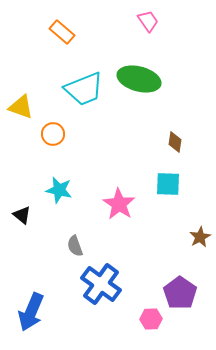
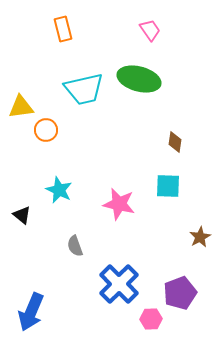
pink trapezoid: moved 2 px right, 9 px down
orange rectangle: moved 1 px right, 3 px up; rotated 35 degrees clockwise
cyan trapezoid: rotated 9 degrees clockwise
yellow triangle: rotated 28 degrees counterclockwise
orange circle: moved 7 px left, 4 px up
cyan square: moved 2 px down
cyan star: rotated 12 degrees clockwise
pink star: rotated 20 degrees counterclockwise
blue cross: moved 18 px right; rotated 9 degrees clockwise
purple pentagon: rotated 16 degrees clockwise
